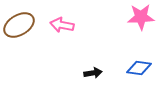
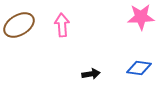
pink arrow: rotated 75 degrees clockwise
black arrow: moved 2 px left, 1 px down
